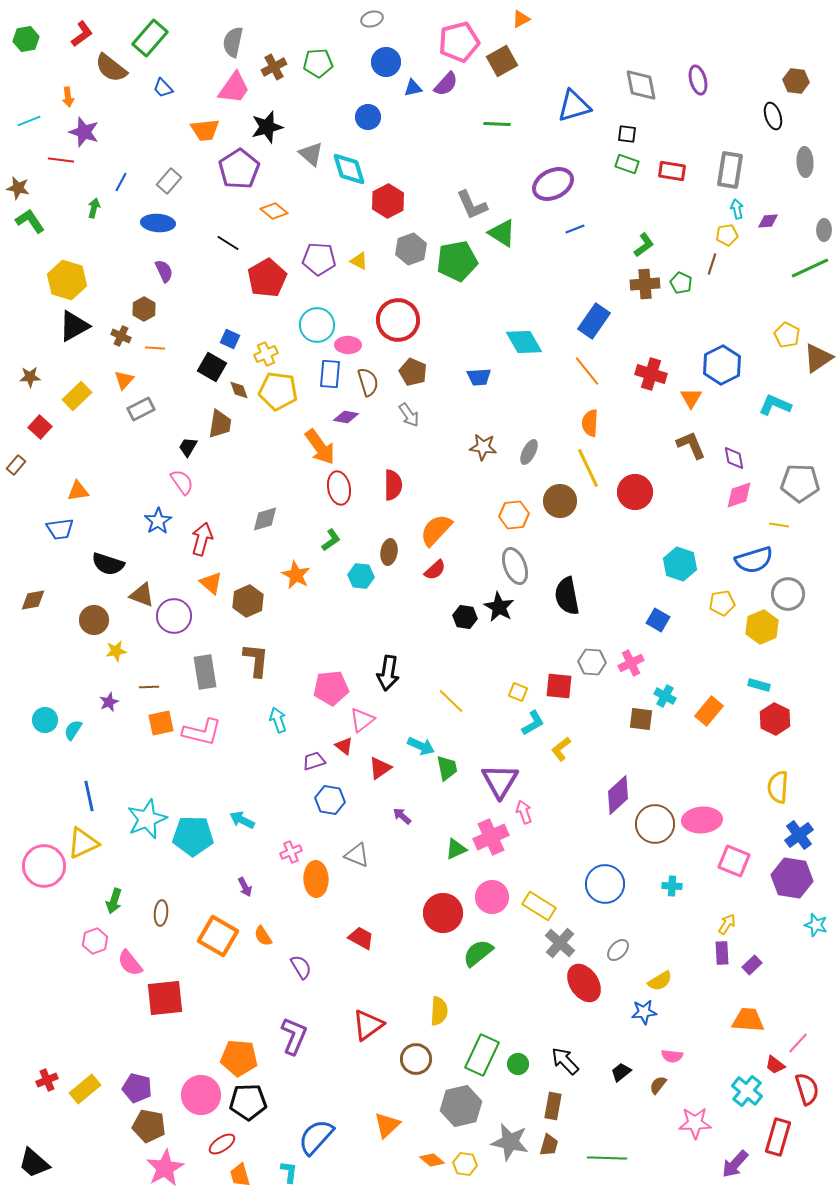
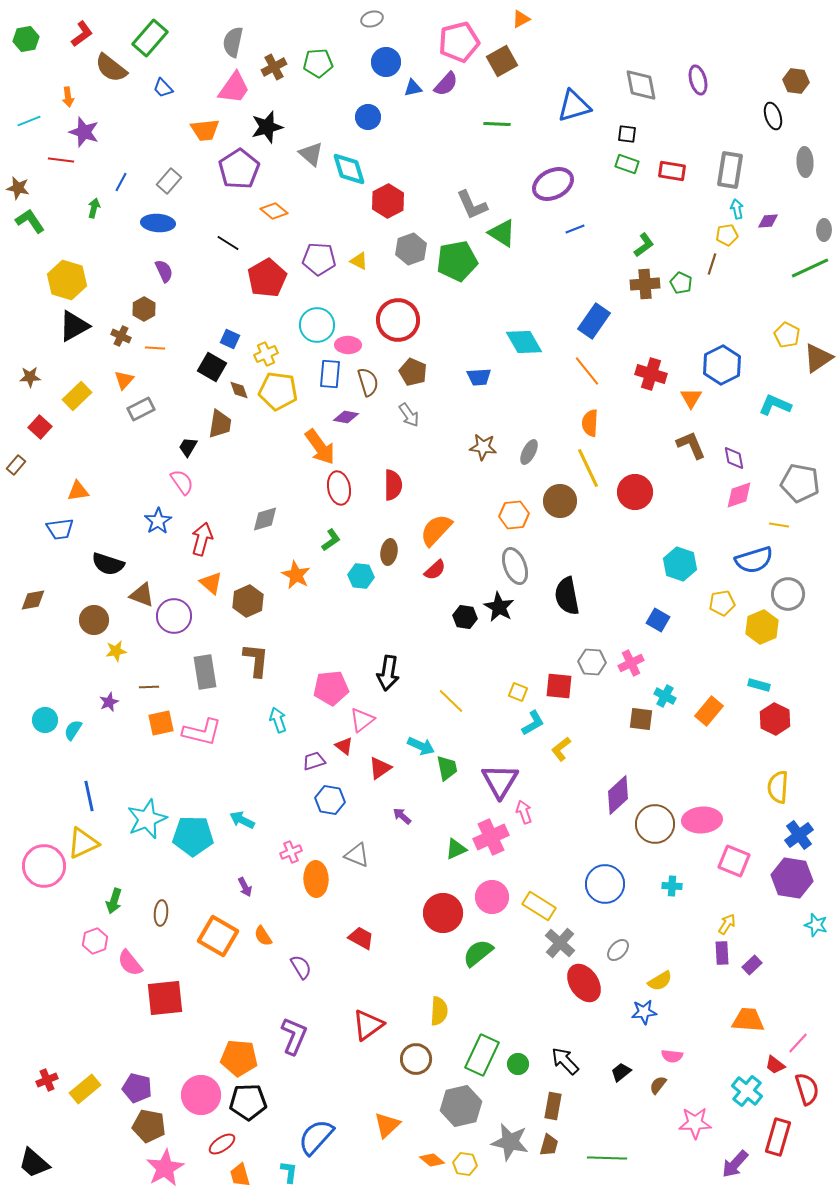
gray pentagon at (800, 483): rotated 9 degrees clockwise
